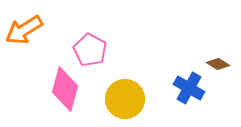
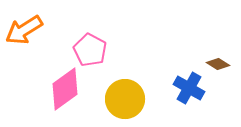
pink diamond: rotated 39 degrees clockwise
